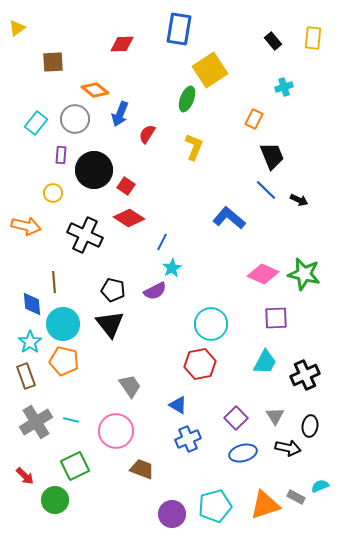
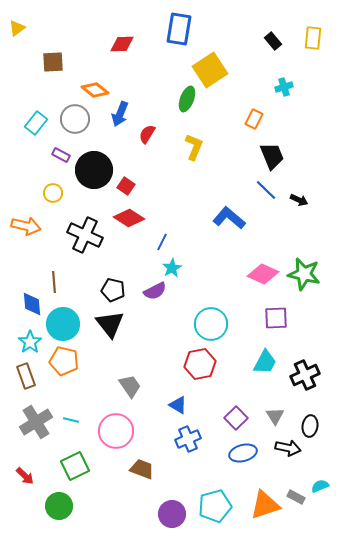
purple rectangle at (61, 155): rotated 66 degrees counterclockwise
green circle at (55, 500): moved 4 px right, 6 px down
